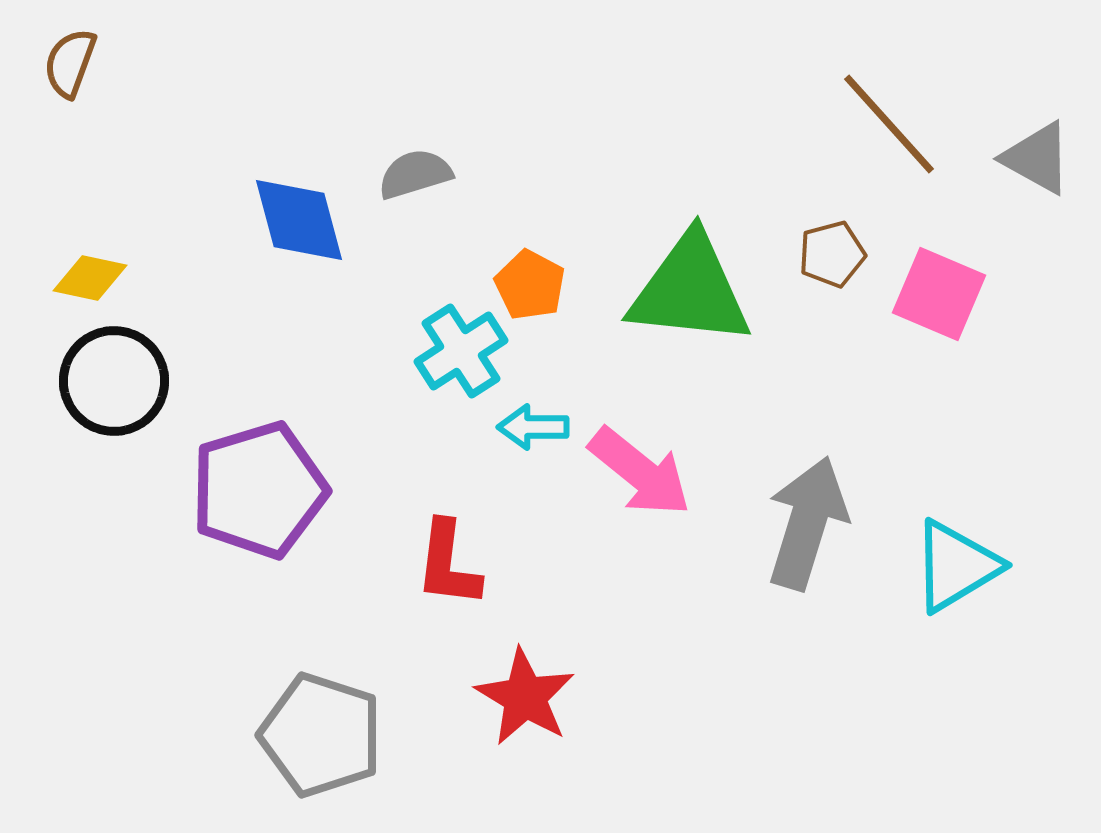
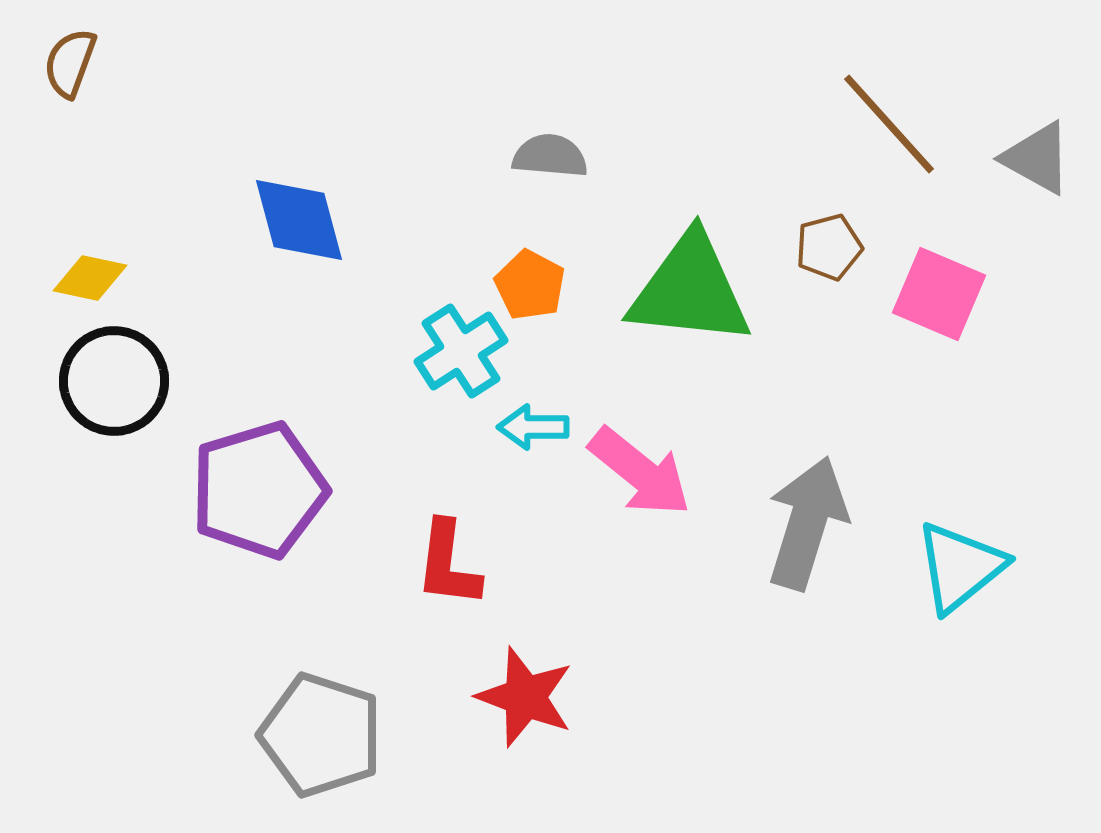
gray semicircle: moved 135 px right, 18 px up; rotated 22 degrees clockwise
brown pentagon: moved 3 px left, 7 px up
cyan triangle: moved 4 px right, 1 px down; rotated 8 degrees counterclockwise
red star: rotated 10 degrees counterclockwise
